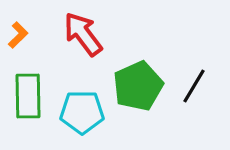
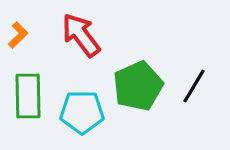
red arrow: moved 2 px left, 1 px down
